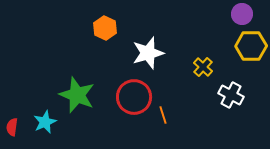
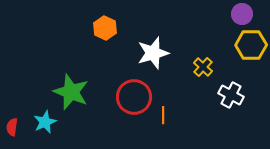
yellow hexagon: moved 1 px up
white star: moved 5 px right
green star: moved 6 px left, 3 px up
orange line: rotated 18 degrees clockwise
